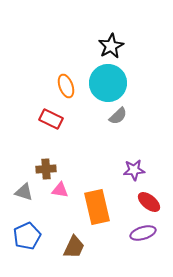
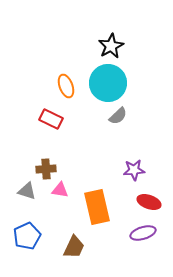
gray triangle: moved 3 px right, 1 px up
red ellipse: rotated 20 degrees counterclockwise
